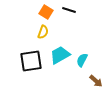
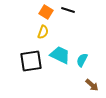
black line: moved 1 px left
cyan trapezoid: rotated 55 degrees clockwise
brown arrow: moved 4 px left, 4 px down
